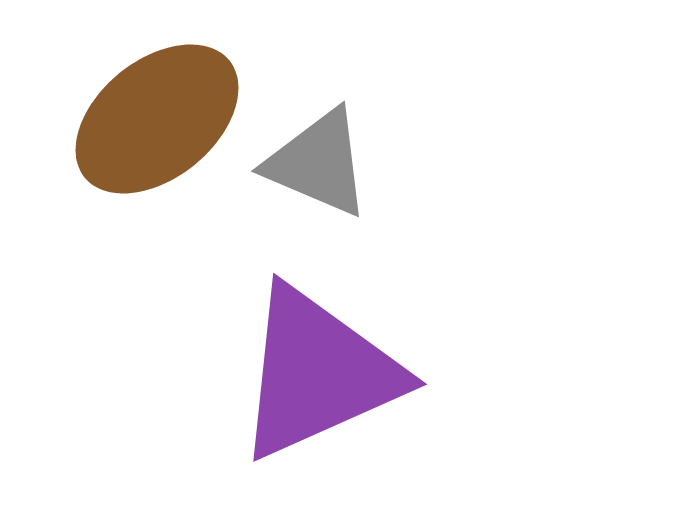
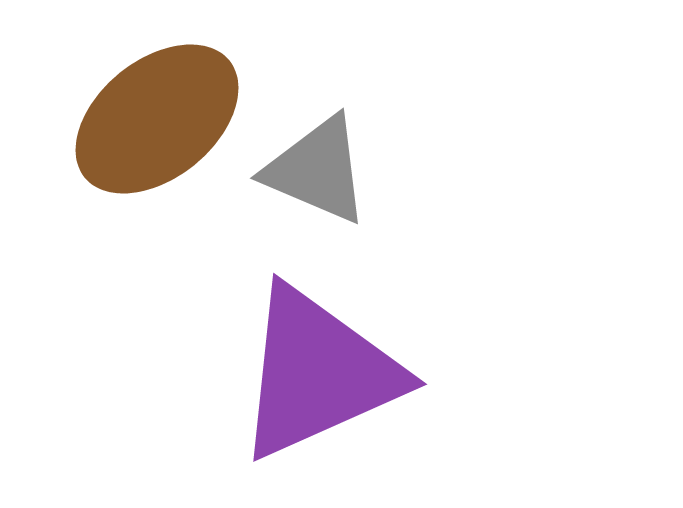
gray triangle: moved 1 px left, 7 px down
